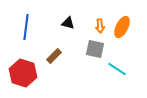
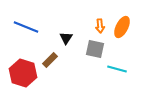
black triangle: moved 2 px left, 15 px down; rotated 48 degrees clockwise
blue line: rotated 75 degrees counterclockwise
brown rectangle: moved 4 px left, 4 px down
cyan line: rotated 18 degrees counterclockwise
